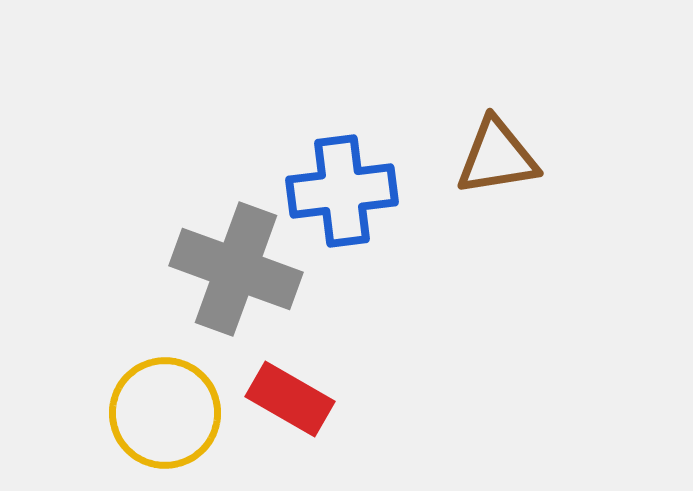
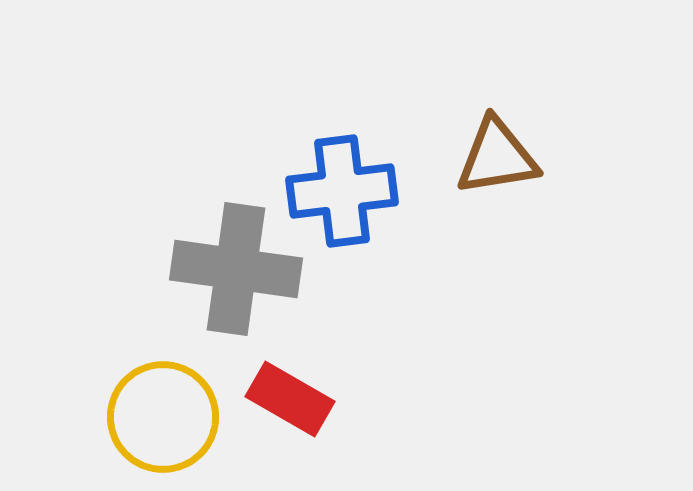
gray cross: rotated 12 degrees counterclockwise
yellow circle: moved 2 px left, 4 px down
